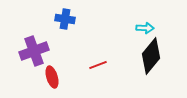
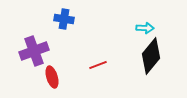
blue cross: moved 1 px left
